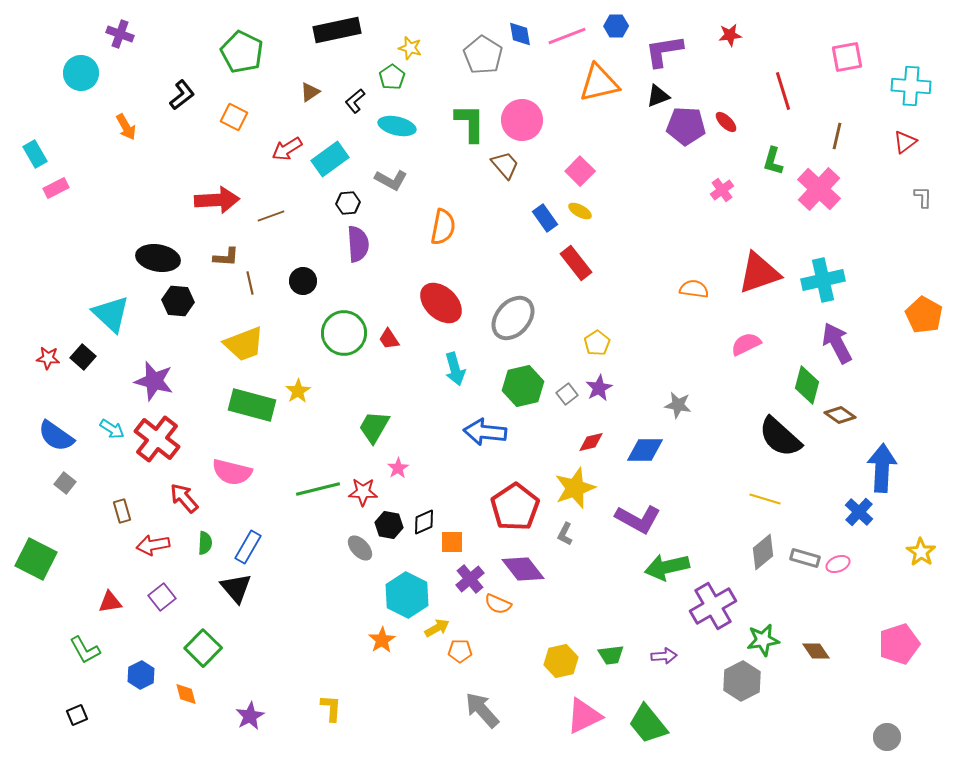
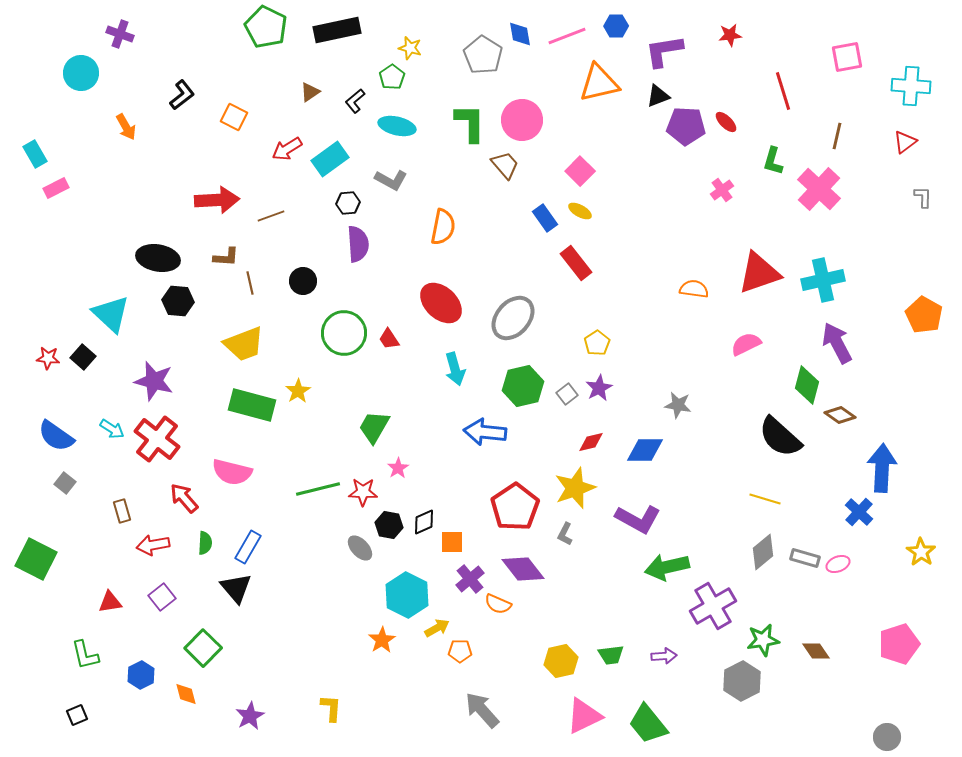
green pentagon at (242, 52): moved 24 px right, 25 px up
green L-shape at (85, 650): moved 5 px down; rotated 16 degrees clockwise
